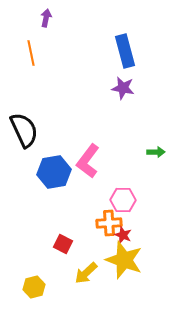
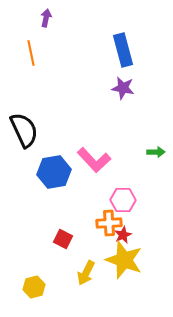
blue rectangle: moved 2 px left, 1 px up
pink L-shape: moved 6 px right, 1 px up; rotated 80 degrees counterclockwise
red star: rotated 24 degrees clockwise
red square: moved 5 px up
yellow arrow: rotated 20 degrees counterclockwise
